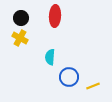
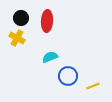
red ellipse: moved 8 px left, 5 px down
yellow cross: moved 3 px left
cyan semicircle: rotated 63 degrees clockwise
blue circle: moved 1 px left, 1 px up
